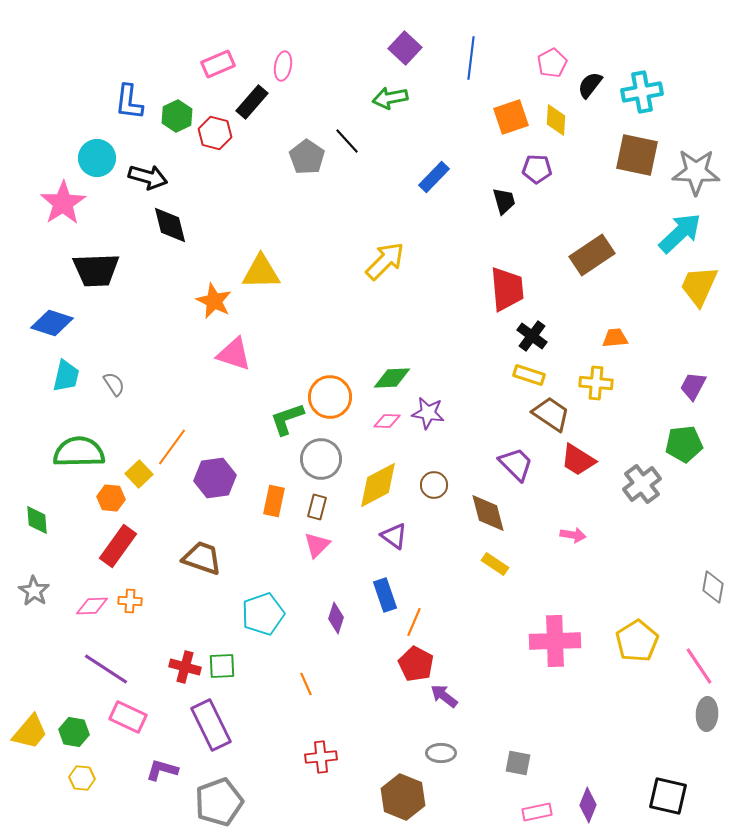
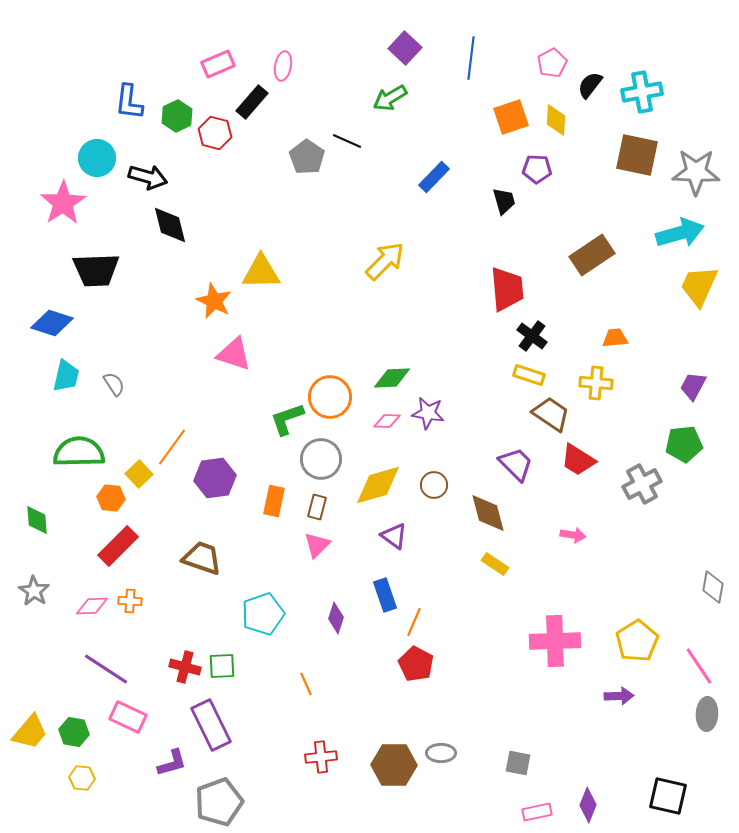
green arrow at (390, 98): rotated 20 degrees counterclockwise
black line at (347, 141): rotated 24 degrees counterclockwise
cyan arrow at (680, 233): rotated 27 degrees clockwise
gray cross at (642, 484): rotated 9 degrees clockwise
yellow diamond at (378, 485): rotated 12 degrees clockwise
red rectangle at (118, 546): rotated 9 degrees clockwise
purple arrow at (444, 696): moved 175 px right; rotated 140 degrees clockwise
purple L-shape at (162, 770): moved 10 px right, 7 px up; rotated 148 degrees clockwise
brown hexagon at (403, 797): moved 9 px left, 32 px up; rotated 21 degrees counterclockwise
